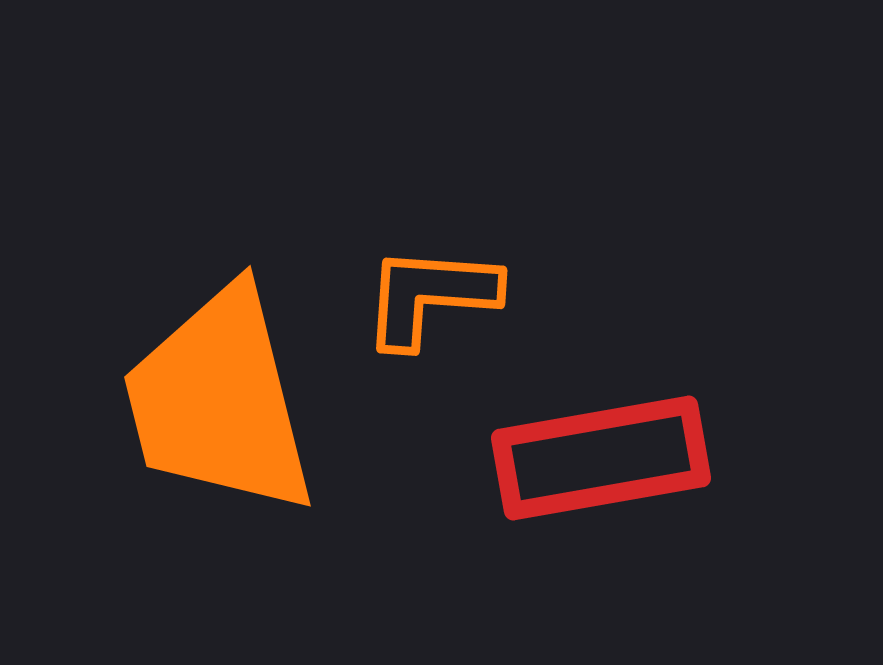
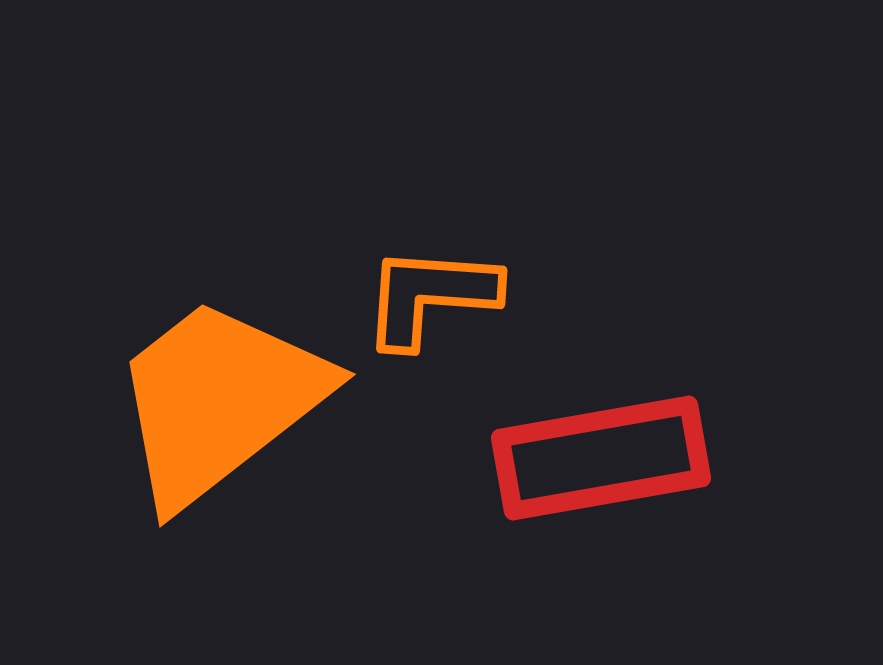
orange trapezoid: rotated 66 degrees clockwise
